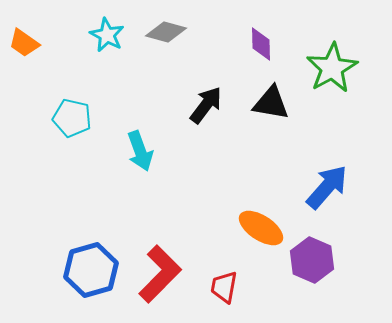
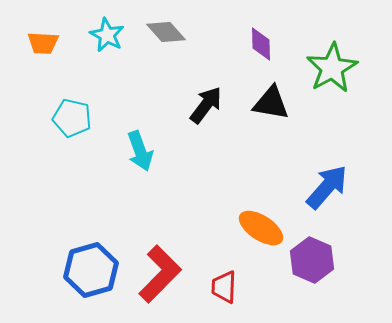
gray diamond: rotated 33 degrees clockwise
orange trapezoid: moved 19 px right; rotated 32 degrees counterclockwise
red trapezoid: rotated 8 degrees counterclockwise
